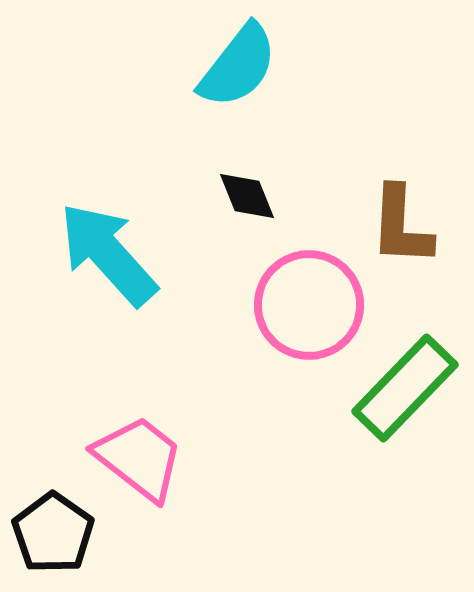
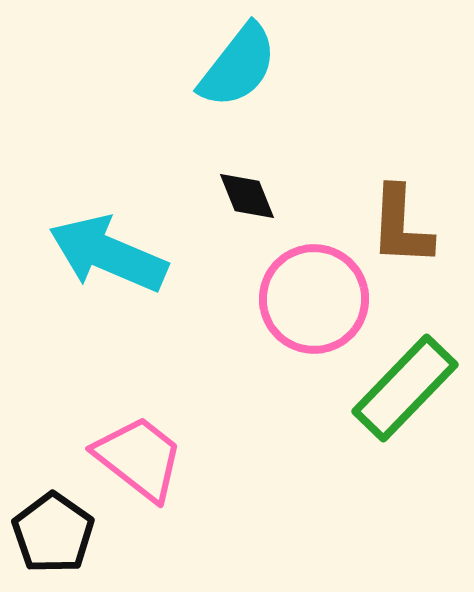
cyan arrow: rotated 25 degrees counterclockwise
pink circle: moved 5 px right, 6 px up
